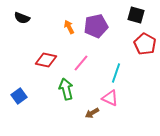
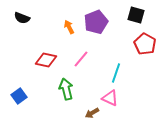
purple pentagon: moved 4 px up; rotated 10 degrees counterclockwise
pink line: moved 4 px up
